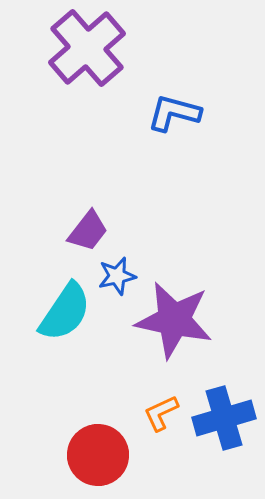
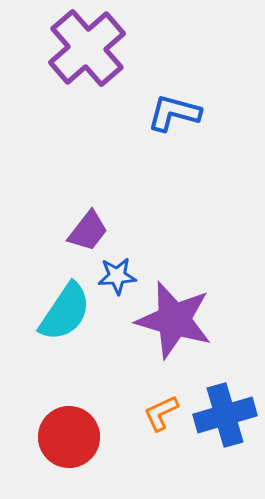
blue star: rotated 9 degrees clockwise
purple star: rotated 4 degrees clockwise
blue cross: moved 1 px right, 3 px up
red circle: moved 29 px left, 18 px up
